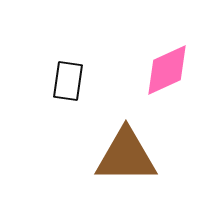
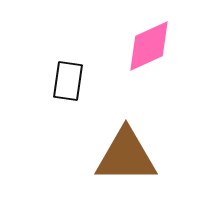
pink diamond: moved 18 px left, 24 px up
